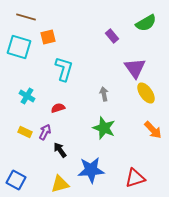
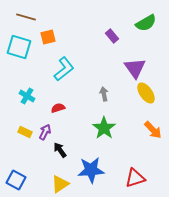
cyan L-shape: rotated 35 degrees clockwise
green star: rotated 15 degrees clockwise
yellow triangle: rotated 18 degrees counterclockwise
